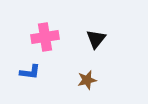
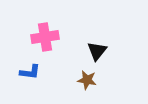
black triangle: moved 1 px right, 12 px down
brown star: rotated 24 degrees clockwise
